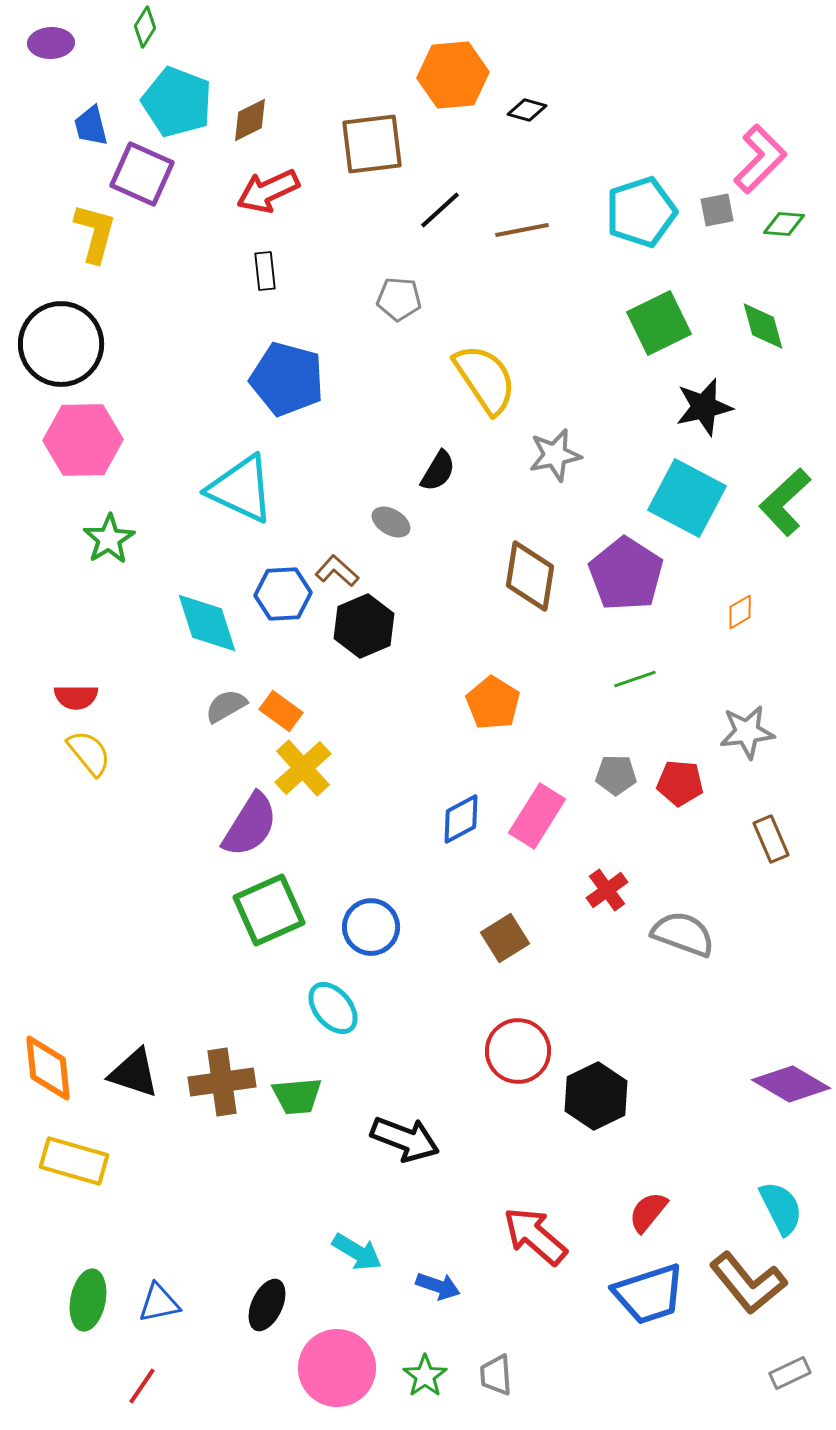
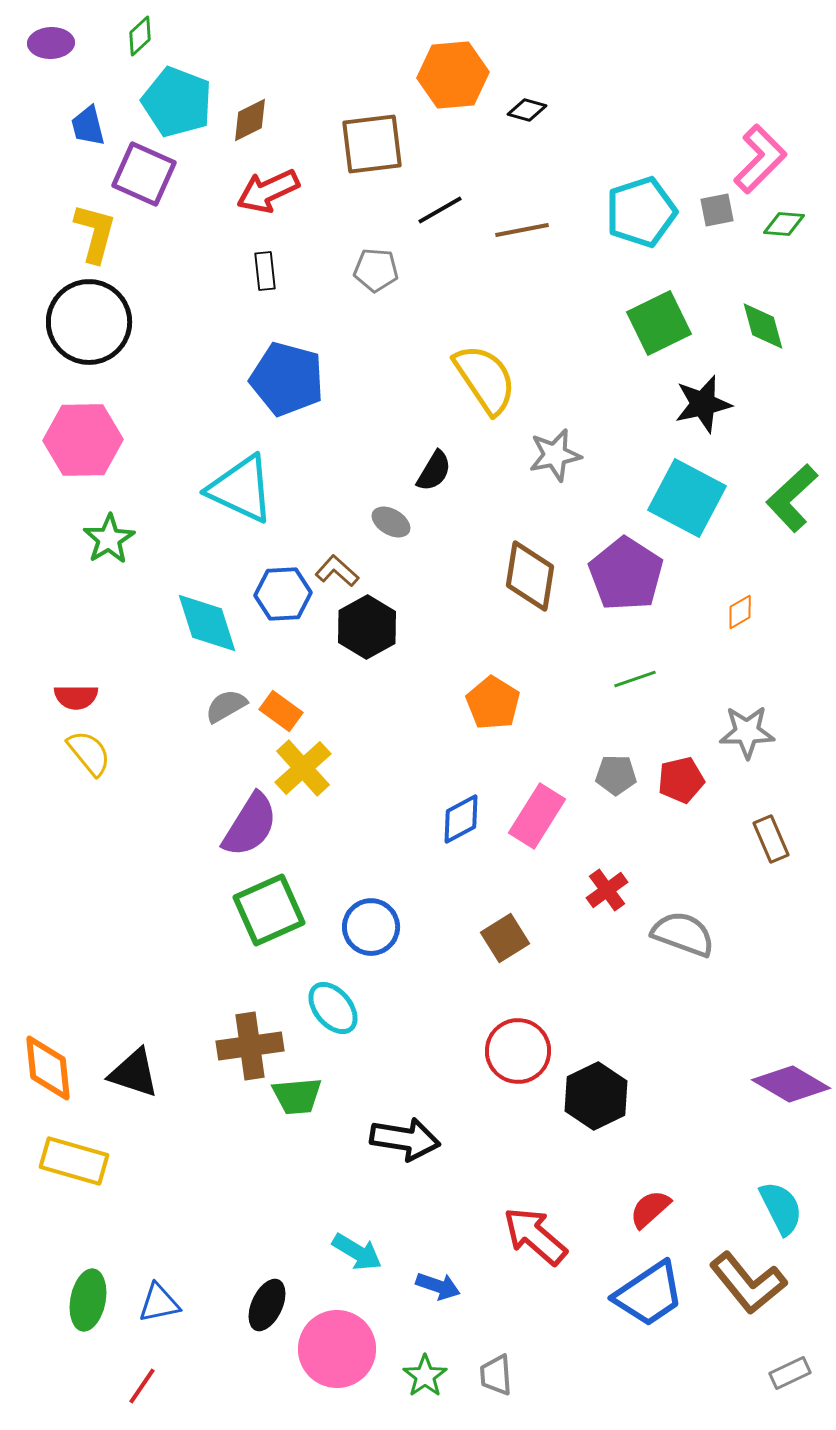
green diamond at (145, 27): moved 5 px left, 9 px down; rotated 15 degrees clockwise
blue trapezoid at (91, 126): moved 3 px left
purple square at (142, 174): moved 2 px right
black line at (440, 210): rotated 12 degrees clockwise
gray pentagon at (399, 299): moved 23 px left, 29 px up
black circle at (61, 344): moved 28 px right, 22 px up
black star at (704, 407): moved 1 px left, 3 px up
black semicircle at (438, 471): moved 4 px left
green L-shape at (785, 502): moved 7 px right, 4 px up
black hexagon at (364, 626): moved 3 px right, 1 px down; rotated 6 degrees counterclockwise
gray star at (747, 732): rotated 6 degrees clockwise
red pentagon at (680, 783): moved 1 px right, 3 px up; rotated 18 degrees counterclockwise
brown cross at (222, 1082): moved 28 px right, 36 px up
black arrow at (405, 1139): rotated 12 degrees counterclockwise
red semicircle at (648, 1212): moved 2 px right, 3 px up; rotated 9 degrees clockwise
blue trapezoid at (649, 1294): rotated 16 degrees counterclockwise
pink circle at (337, 1368): moved 19 px up
